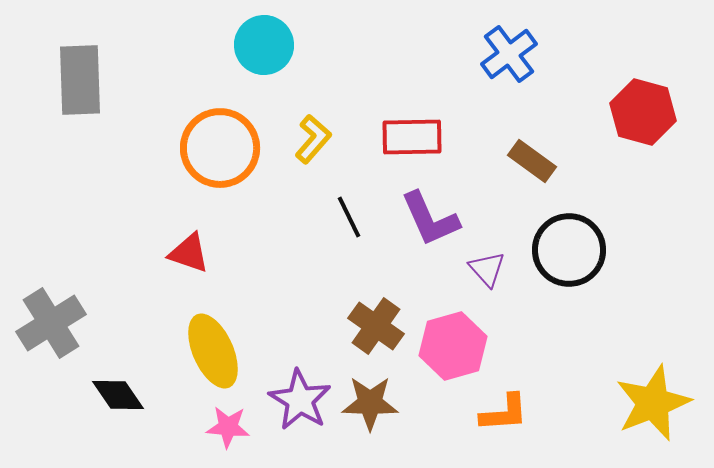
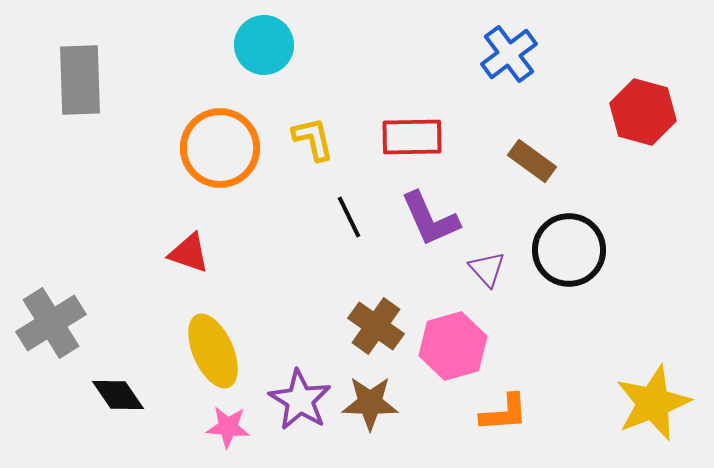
yellow L-shape: rotated 54 degrees counterclockwise
